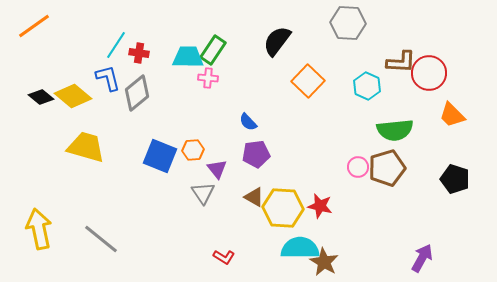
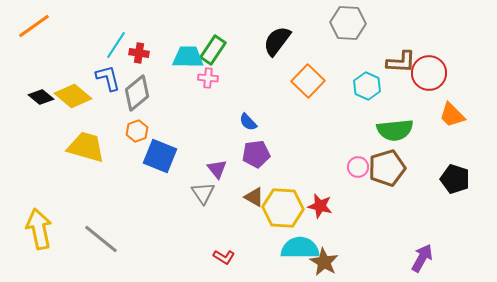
orange hexagon: moved 56 px left, 19 px up; rotated 15 degrees counterclockwise
